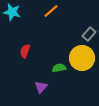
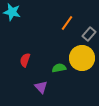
orange line: moved 16 px right, 12 px down; rotated 14 degrees counterclockwise
red semicircle: moved 9 px down
purple triangle: rotated 24 degrees counterclockwise
